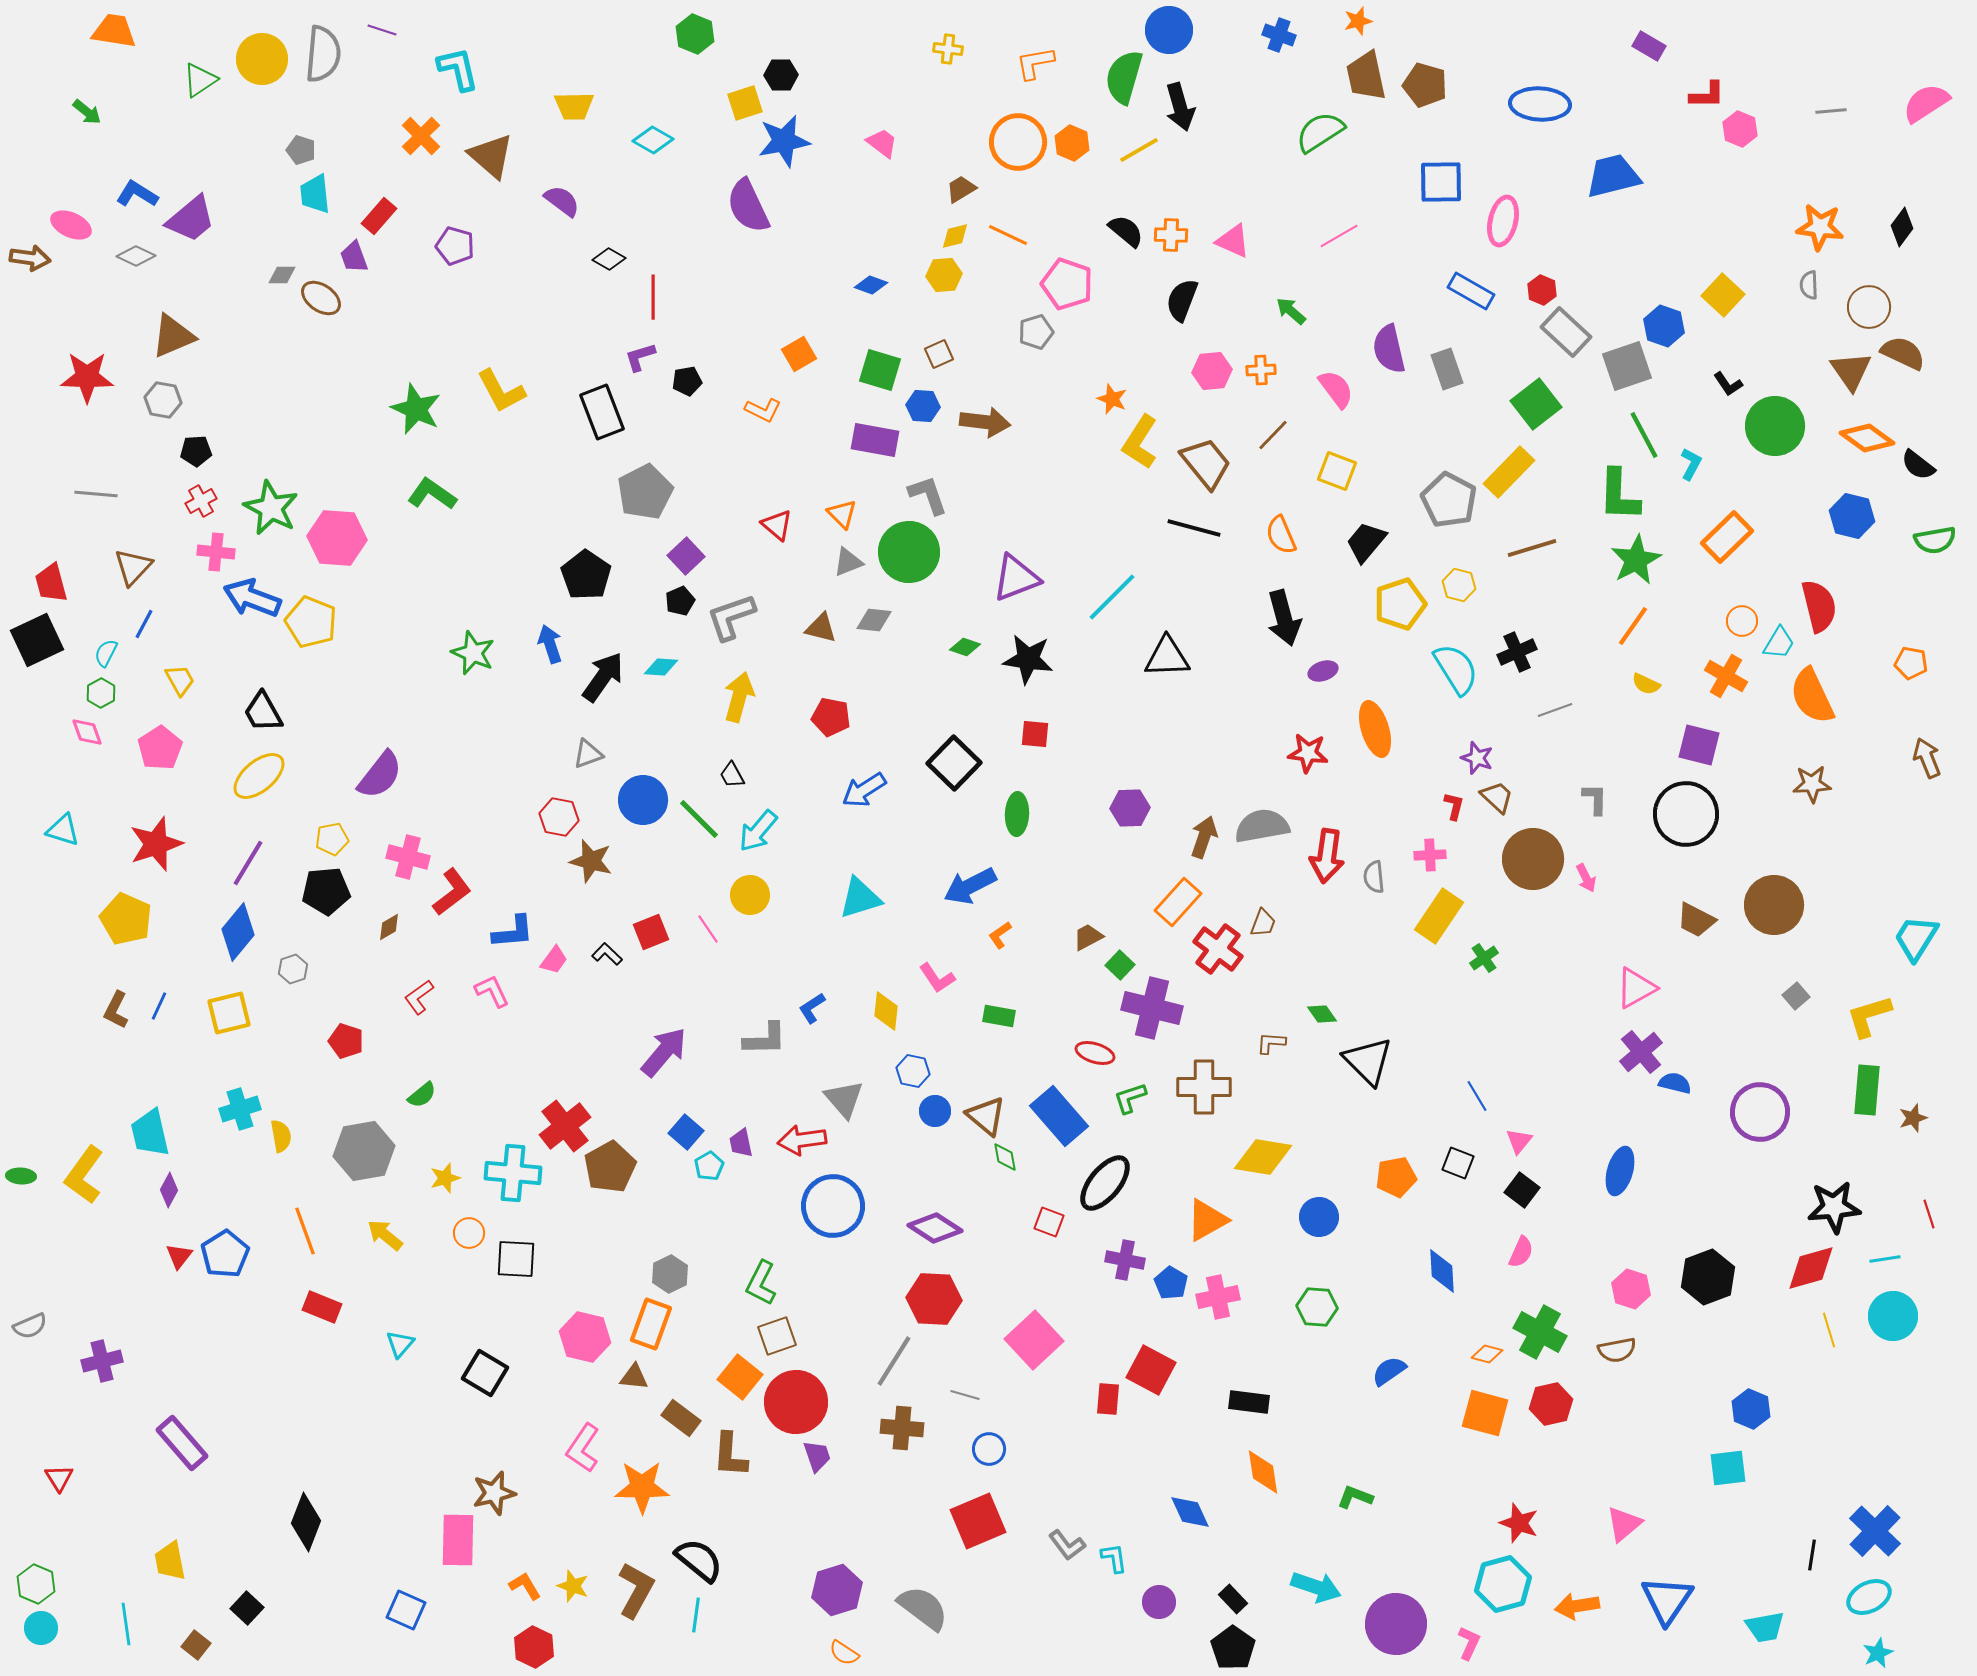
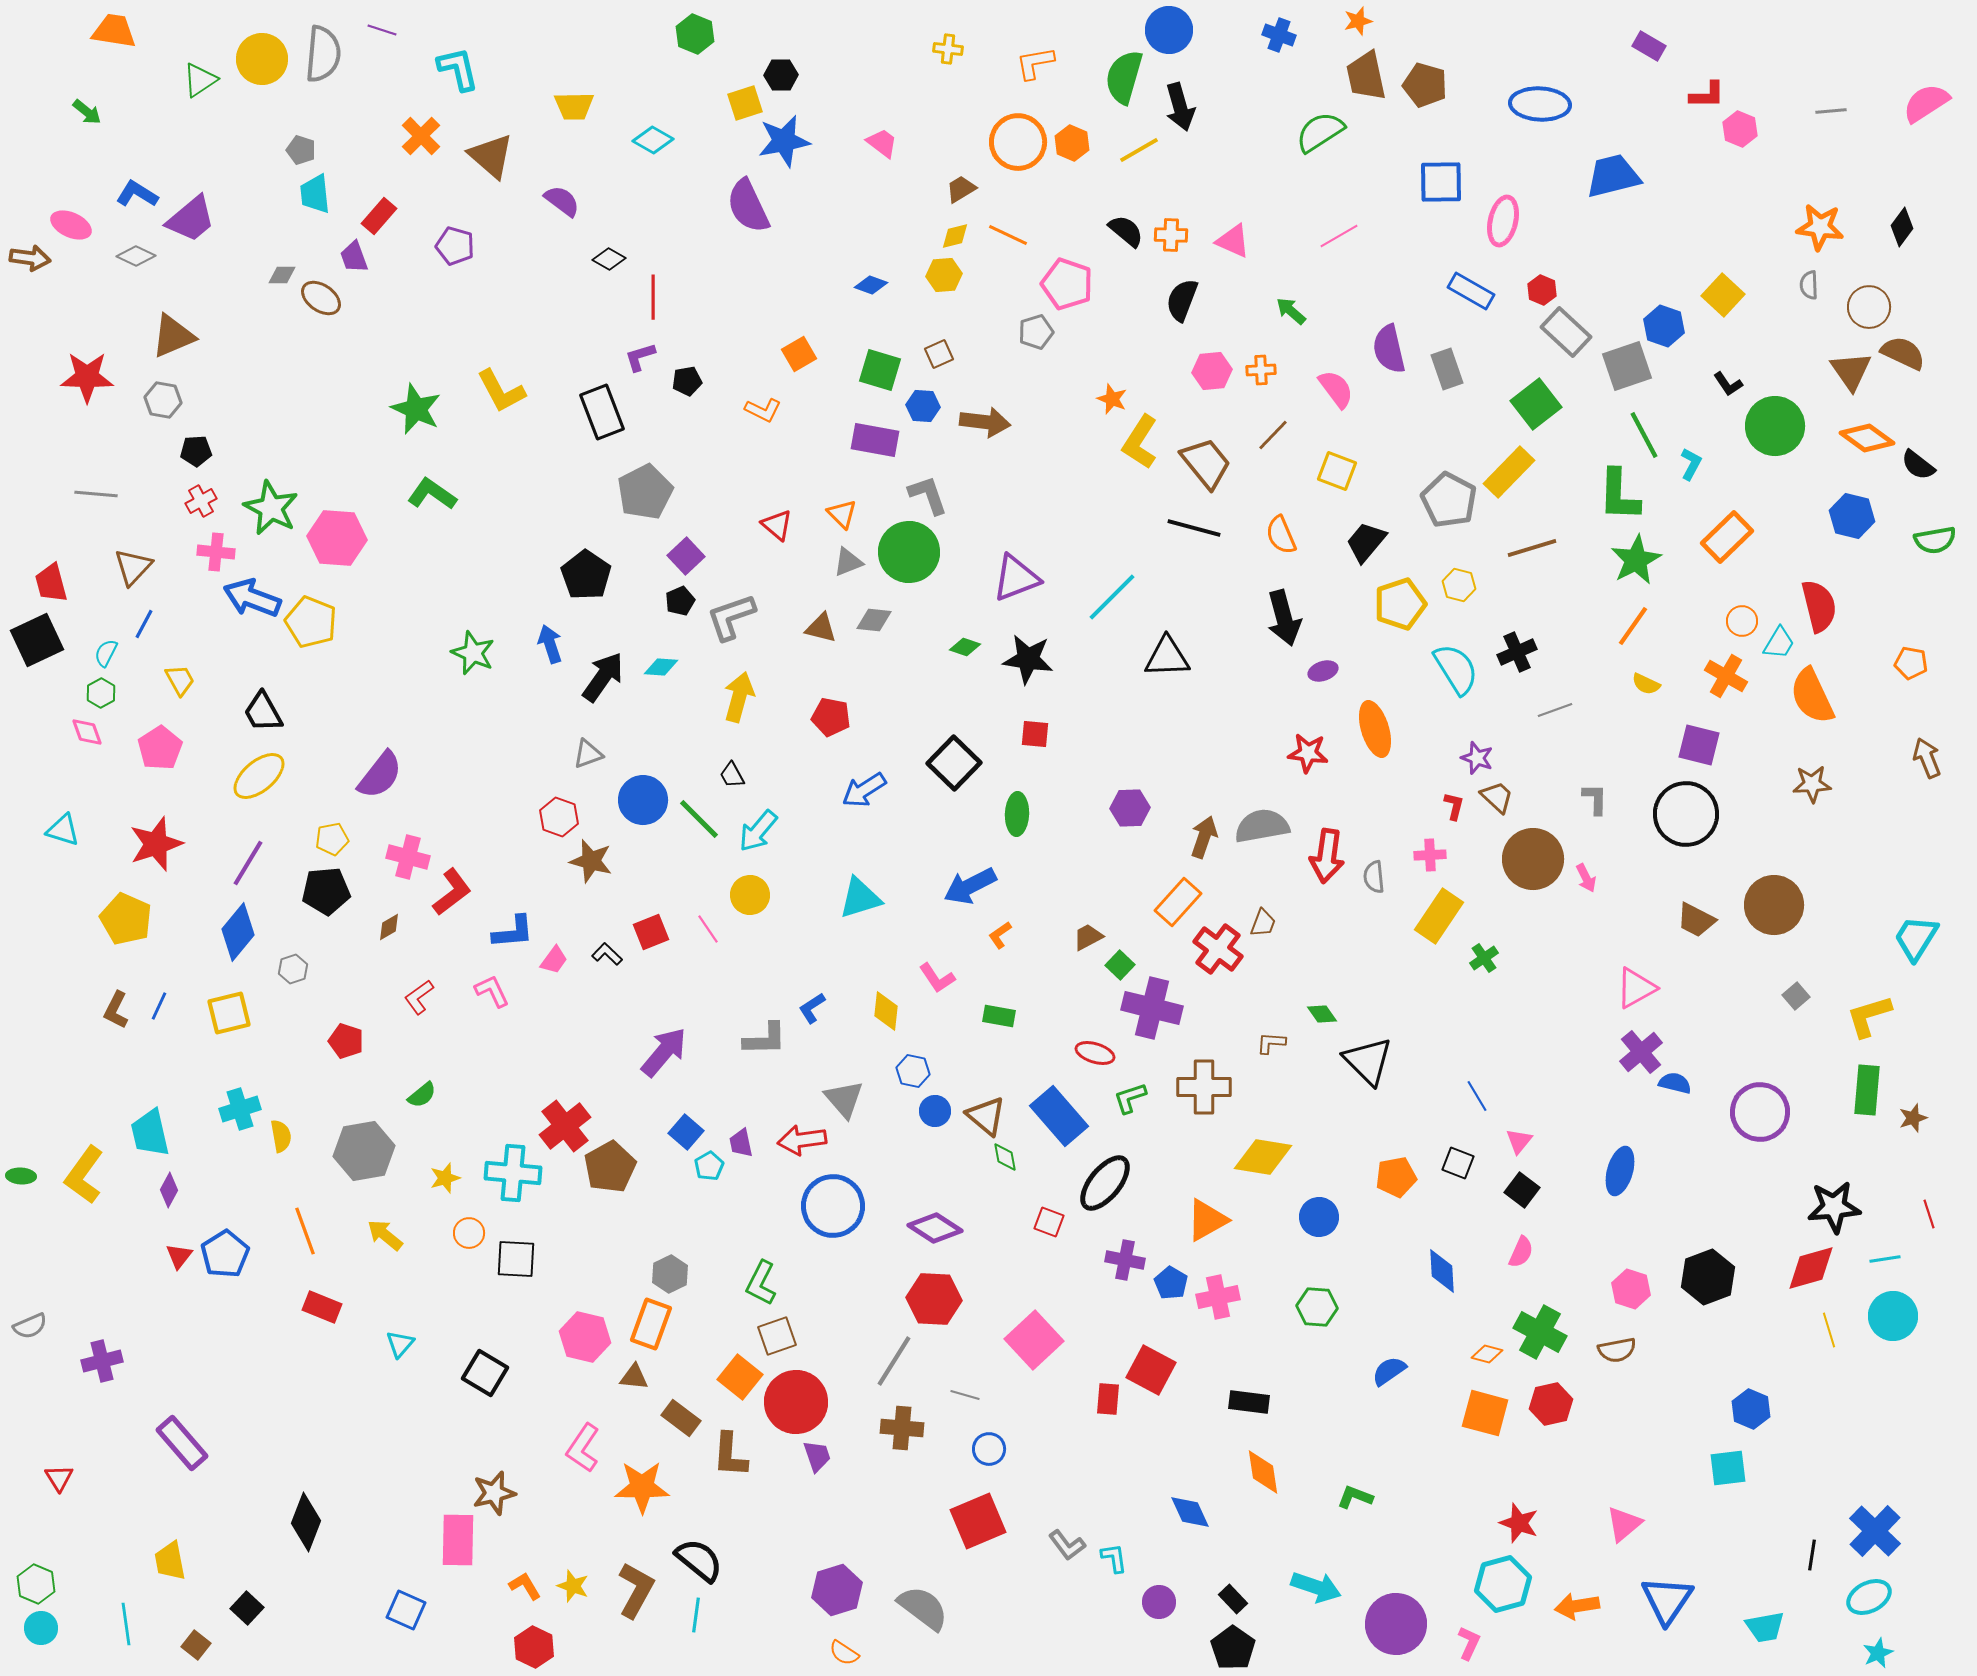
red hexagon at (559, 817): rotated 9 degrees clockwise
